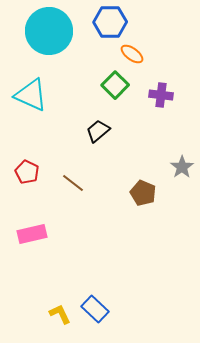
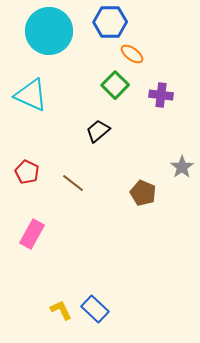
pink rectangle: rotated 48 degrees counterclockwise
yellow L-shape: moved 1 px right, 4 px up
